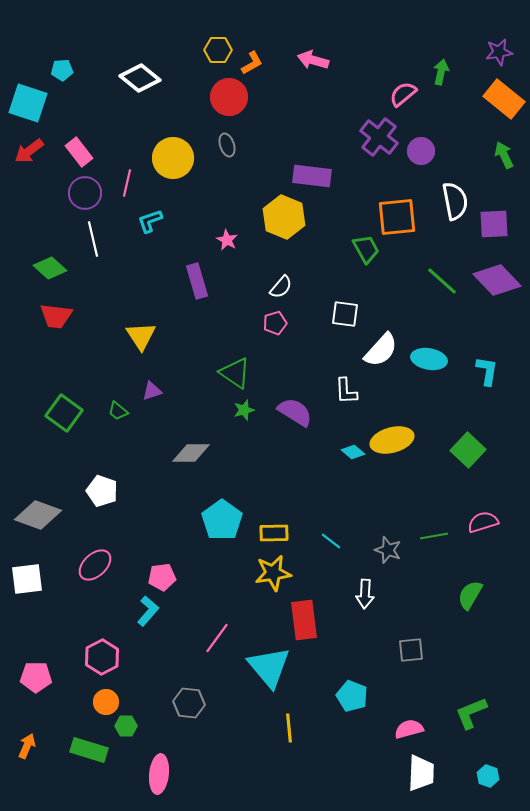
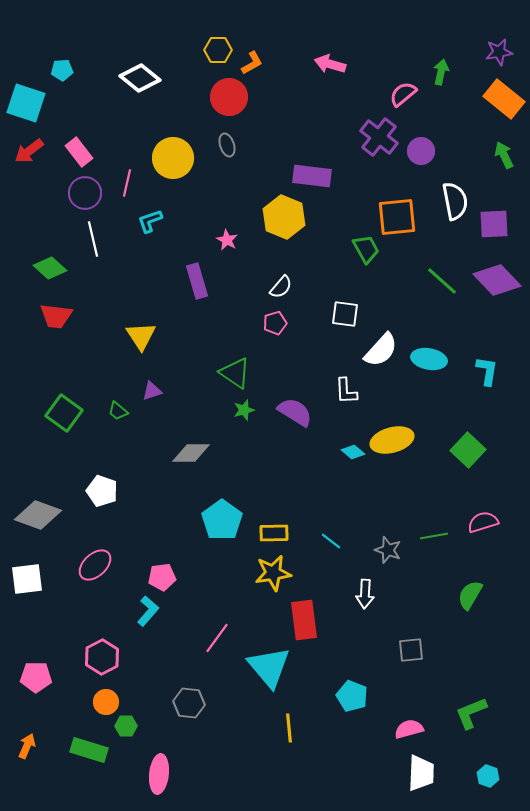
pink arrow at (313, 60): moved 17 px right, 4 px down
cyan square at (28, 103): moved 2 px left
